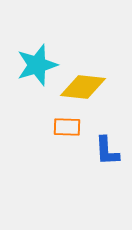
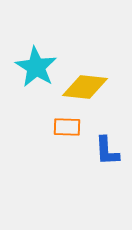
cyan star: moved 1 px left, 2 px down; rotated 24 degrees counterclockwise
yellow diamond: moved 2 px right
